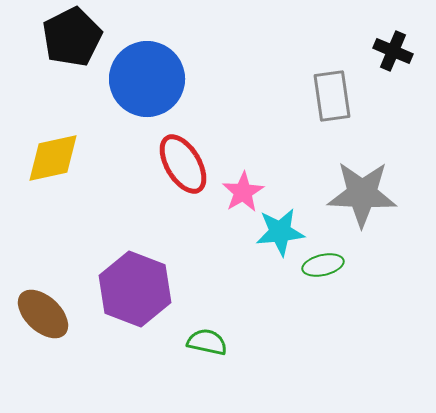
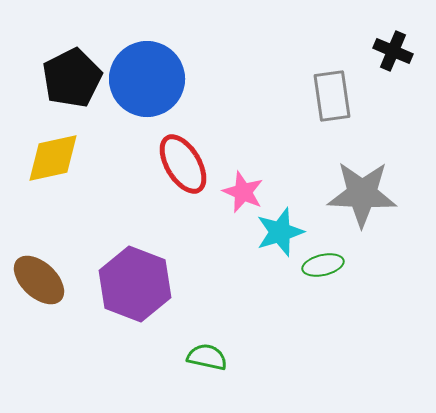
black pentagon: moved 41 px down
pink star: rotated 18 degrees counterclockwise
cyan star: rotated 12 degrees counterclockwise
purple hexagon: moved 5 px up
brown ellipse: moved 4 px left, 34 px up
green semicircle: moved 15 px down
